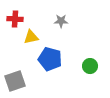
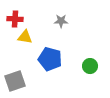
yellow triangle: moved 6 px left; rotated 21 degrees clockwise
